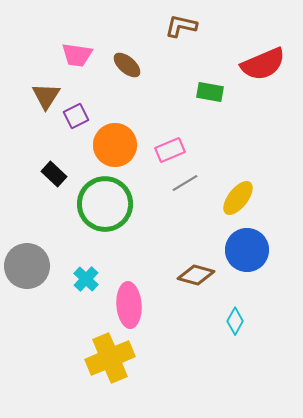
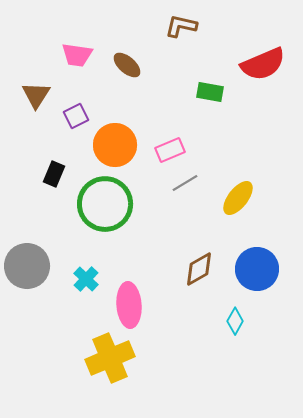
brown triangle: moved 10 px left, 1 px up
black rectangle: rotated 70 degrees clockwise
blue circle: moved 10 px right, 19 px down
brown diamond: moved 3 px right, 6 px up; rotated 45 degrees counterclockwise
